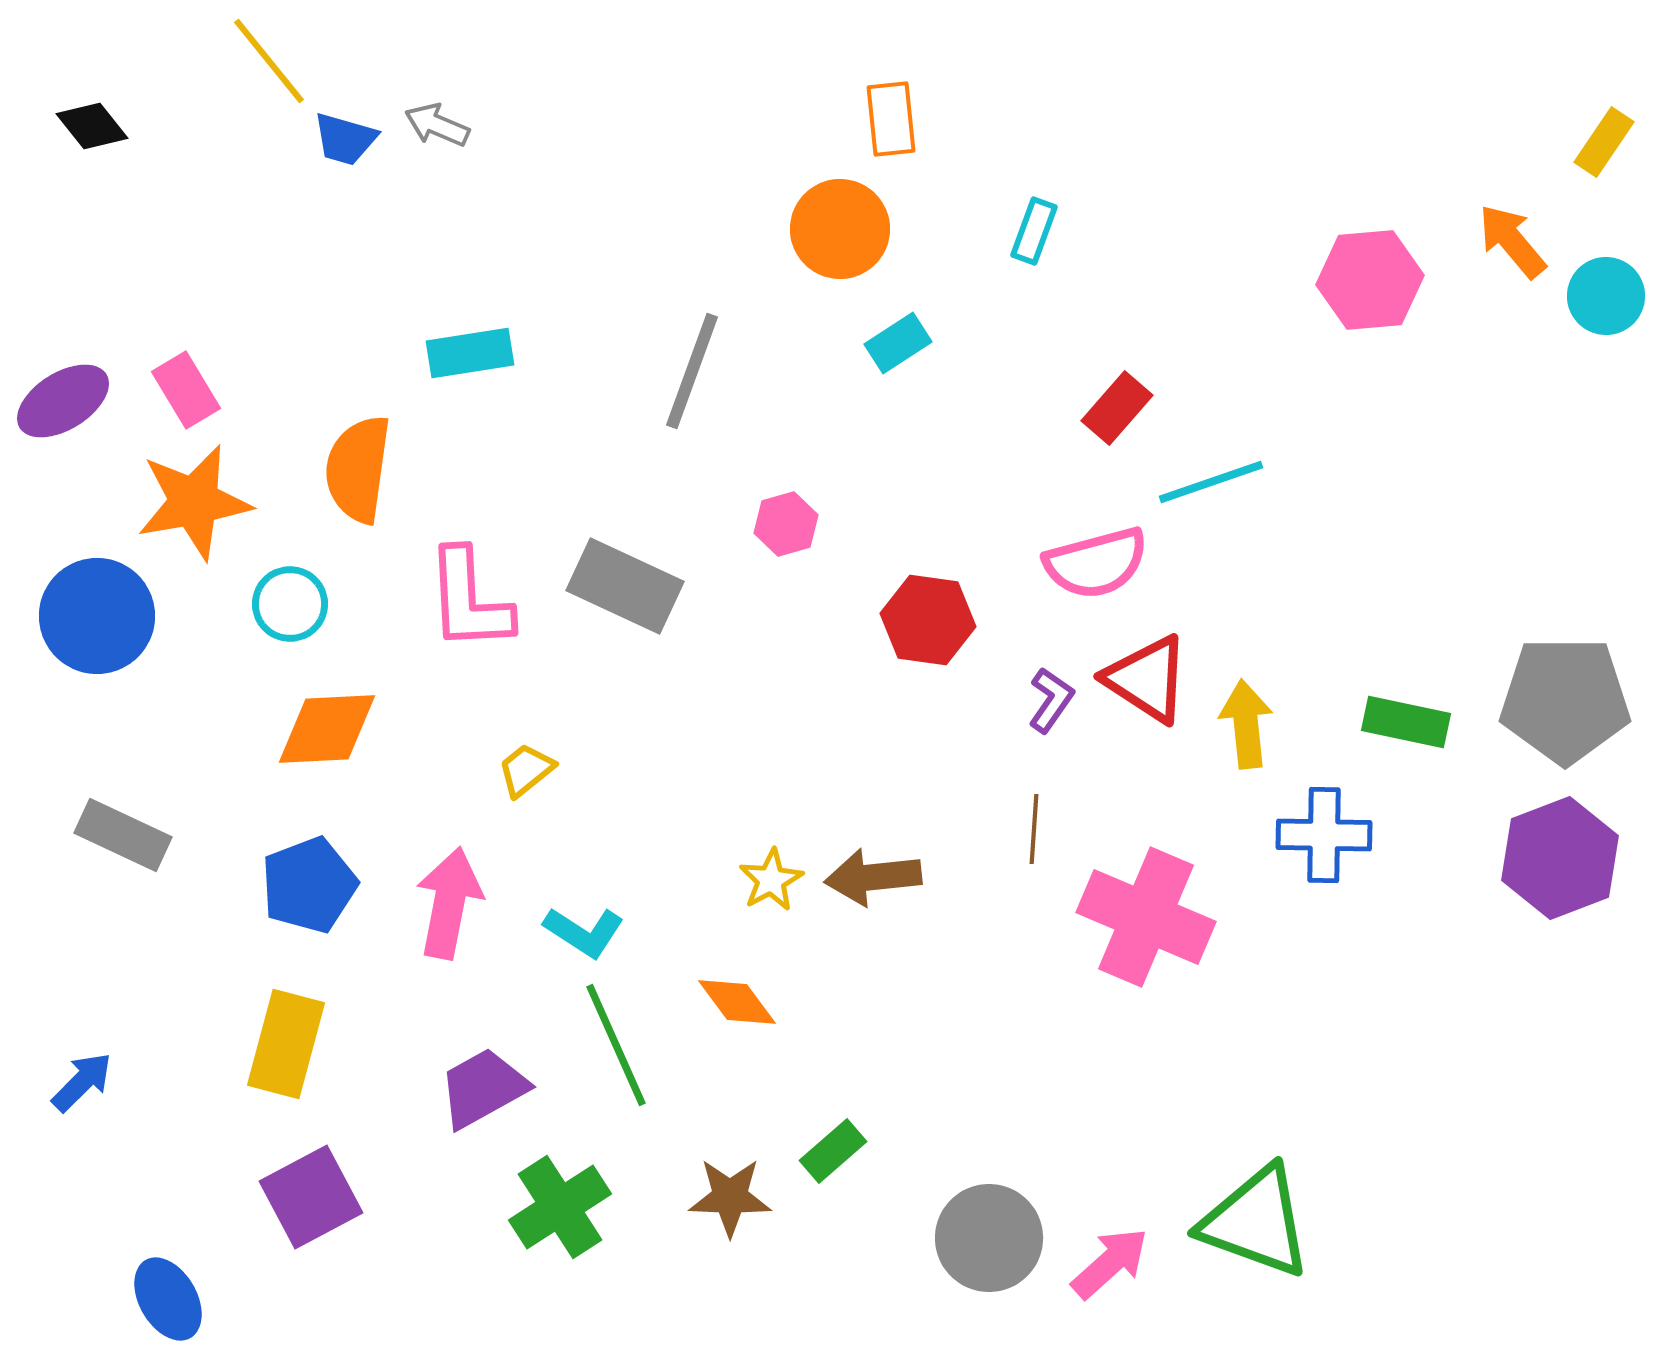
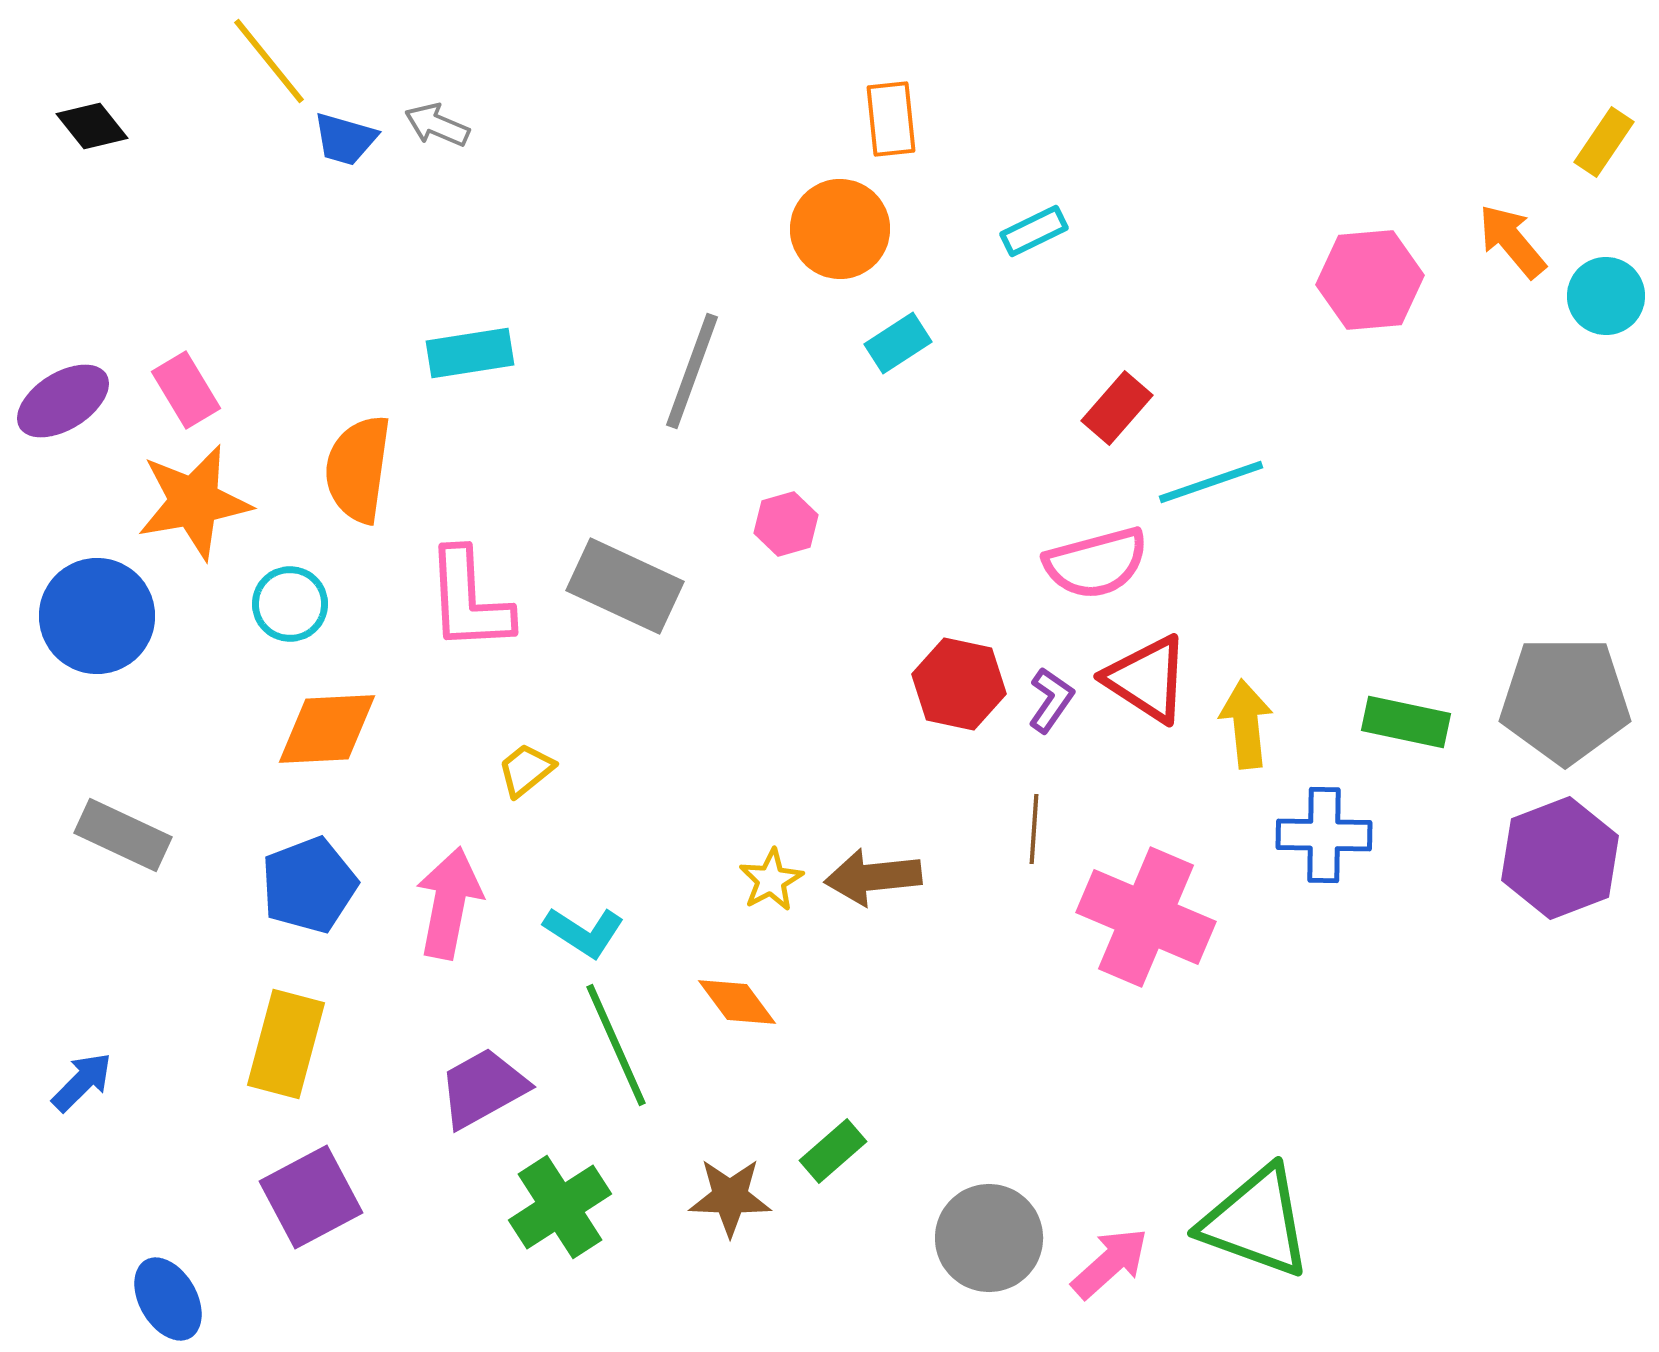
cyan rectangle at (1034, 231): rotated 44 degrees clockwise
red hexagon at (928, 620): moved 31 px right, 64 px down; rotated 4 degrees clockwise
